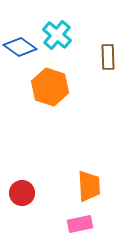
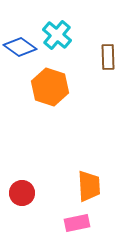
pink rectangle: moved 3 px left, 1 px up
